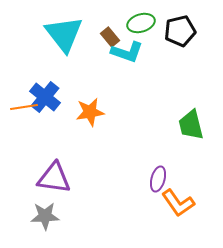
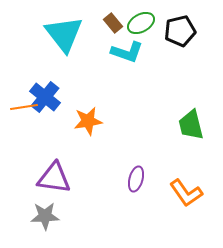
green ellipse: rotated 12 degrees counterclockwise
brown rectangle: moved 3 px right, 14 px up
orange star: moved 2 px left, 9 px down
purple ellipse: moved 22 px left
orange L-shape: moved 8 px right, 10 px up
